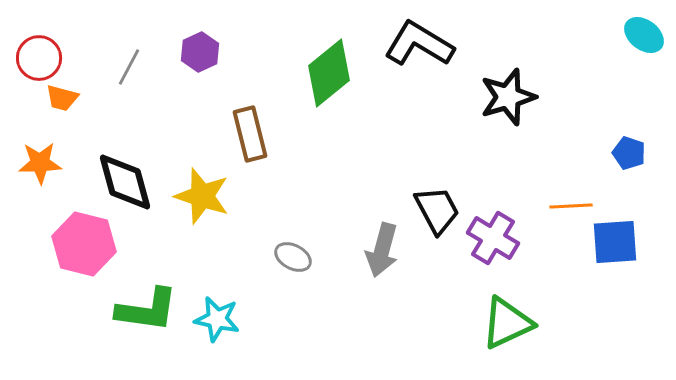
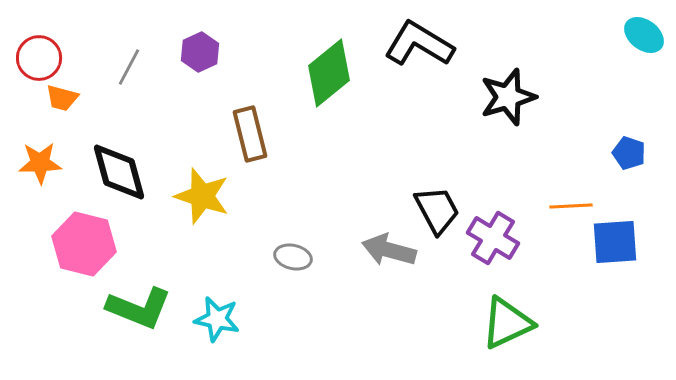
black diamond: moved 6 px left, 10 px up
gray arrow: moved 7 px right; rotated 90 degrees clockwise
gray ellipse: rotated 15 degrees counterclockwise
green L-shape: moved 8 px left, 2 px up; rotated 14 degrees clockwise
